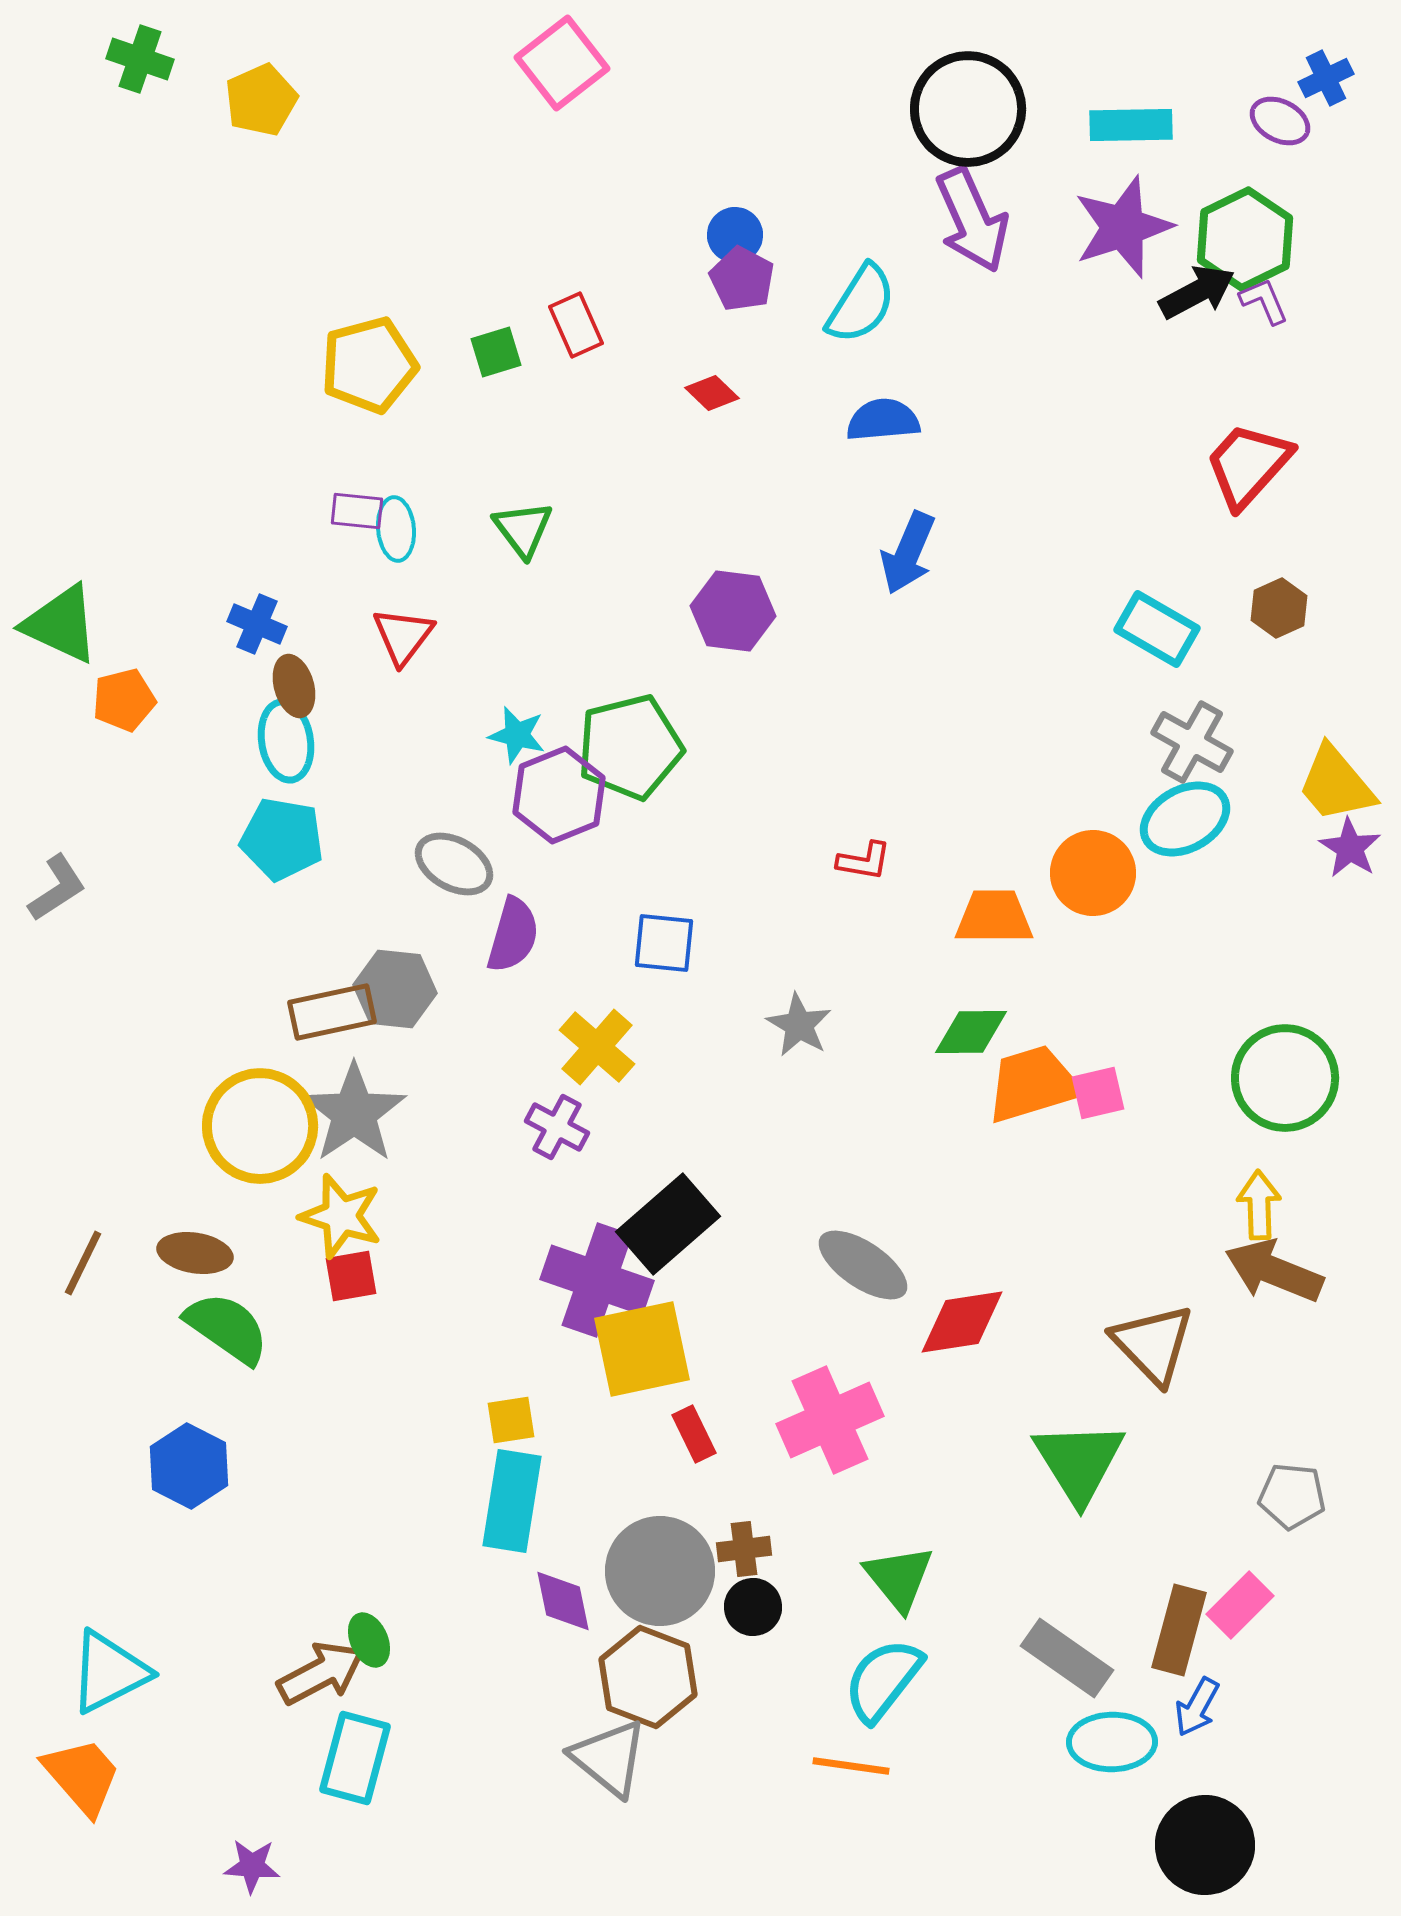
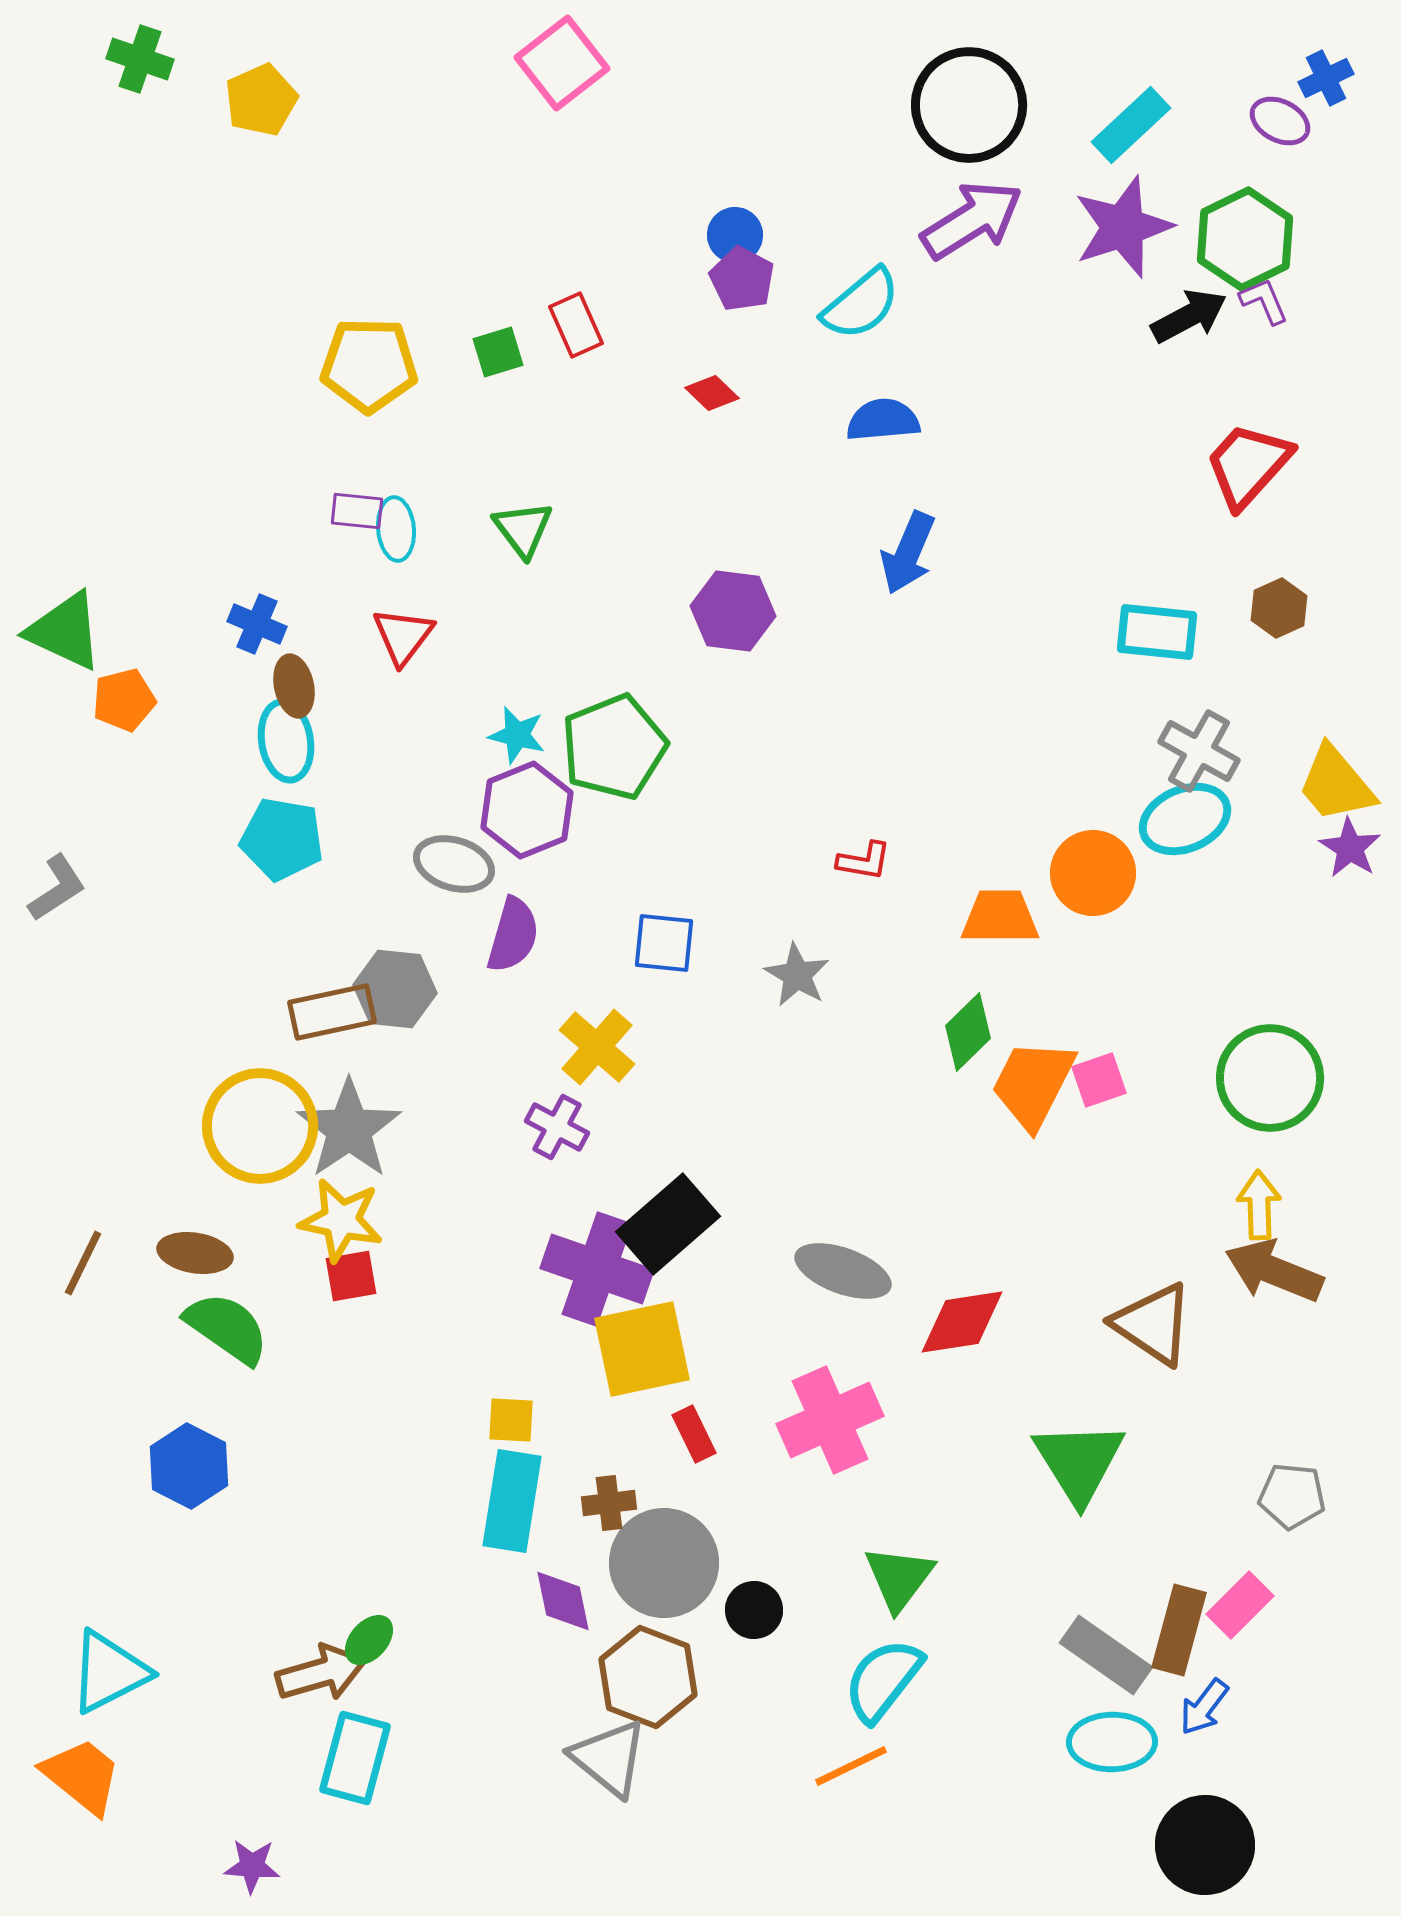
black circle at (968, 109): moved 1 px right, 4 px up
cyan rectangle at (1131, 125): rotated 42 degrees counterclockwise
purple arrow at (972, 220): rotated 98 degrees counterclockwise
black arrow at (1197, 292): moved 8 px left, 24 px down
cyan semicircle at (861, 304): rotated 18 degrees clockwise
green square at (496, 352): moved 2 px right
yellow pentagon at (369, 365): rotated 16 degrees clockwise
green triangle at (61, 624): moved 4 px right, 7 px down
cyan rectangle at (1157, 629): moved 3 px down; rotated 24 degrees counterclockwise
brown ellipse at (294, 686): rotated 4 degrees clockwise
gray cross at (1192, 742): moved 7 px right, 9 px down
green pentagon at (630, 747): moved 16 px left; rotated 8 degrees counterclockwise
purple hexagon at (559, 795): moved 32 px left, 15 px down
cyan ellipse at (1185, 819): rotated 6 degrees clockwise
gray ellipse at (454, 864): rotated 12 degrees counterclockwise
orange trapezoid at (994, 917): moved 6 px right
gray star at (799, 1025): moved 2 px left, 50 px up
green diamond at (971, 1032): moved 3 px left; rotated 44 degrees counterclockwise
green circle at (1285, 1078): moved 15 px left
orange trapezoid at (1033, 1084): rotated 46 degrees counterclockwise
pink square at (1098, 1093): moved 1 px right, 13 px up; rotated 6 degrees counterclockwise
gray star at (354, 1113): moved 5 px left, 16 px down
yellow star at (341, 1216): moved 4 px down; rotated 6 degrees counterclockwise
gray ellipse at (863, 1265): moved 20 px left, 6 px down; rotated 14 degrees counterclockwise
purple cross at (597, 1280): moved 11 px up
brown triangle at (1153, 1344): moved 20 px up; rotated 12 degrees counterclockwise
yellow square at (511, 1420): rotated 12 degrees clockwise
brown cross at (744, 1549): moved 135 px left, 46 px up
gray circle at (660, 1571): moved 4 px right, 8 px up
green triangle at (899, 1578): rotated 16 degrees clockwise
black circle at (753, 1607): moved 1 px right, 3 px down
green ellipse at (369, 1640): rotated 66 degrees clockwise
gray rectangle at (1067, 1658): moved 39 px right, 3 px up
brown arrow at (321, 1673): rotated 12 degrees clockwise
blue arrow at (1197, 1707): moved 7 px right; rotated 8 degrees clockwise
orange line at (851, 1766): rotated 34 degrees counterclockwise
orange trapezoid at (82, 1776): rotated 10 degrees counterclockwise
